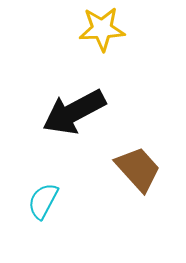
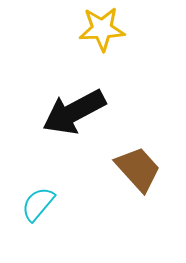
cyan semicircle: moved 5 px left, 3 px down; rotated 12 degrees clockwise
